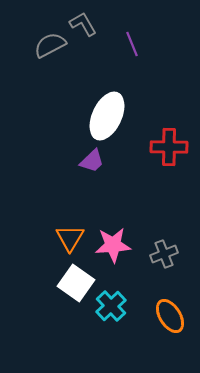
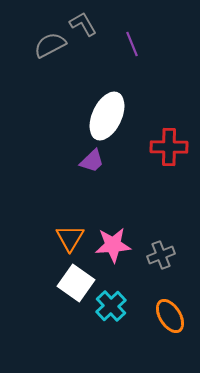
gray cross: moved 3 px left, 1 px down
